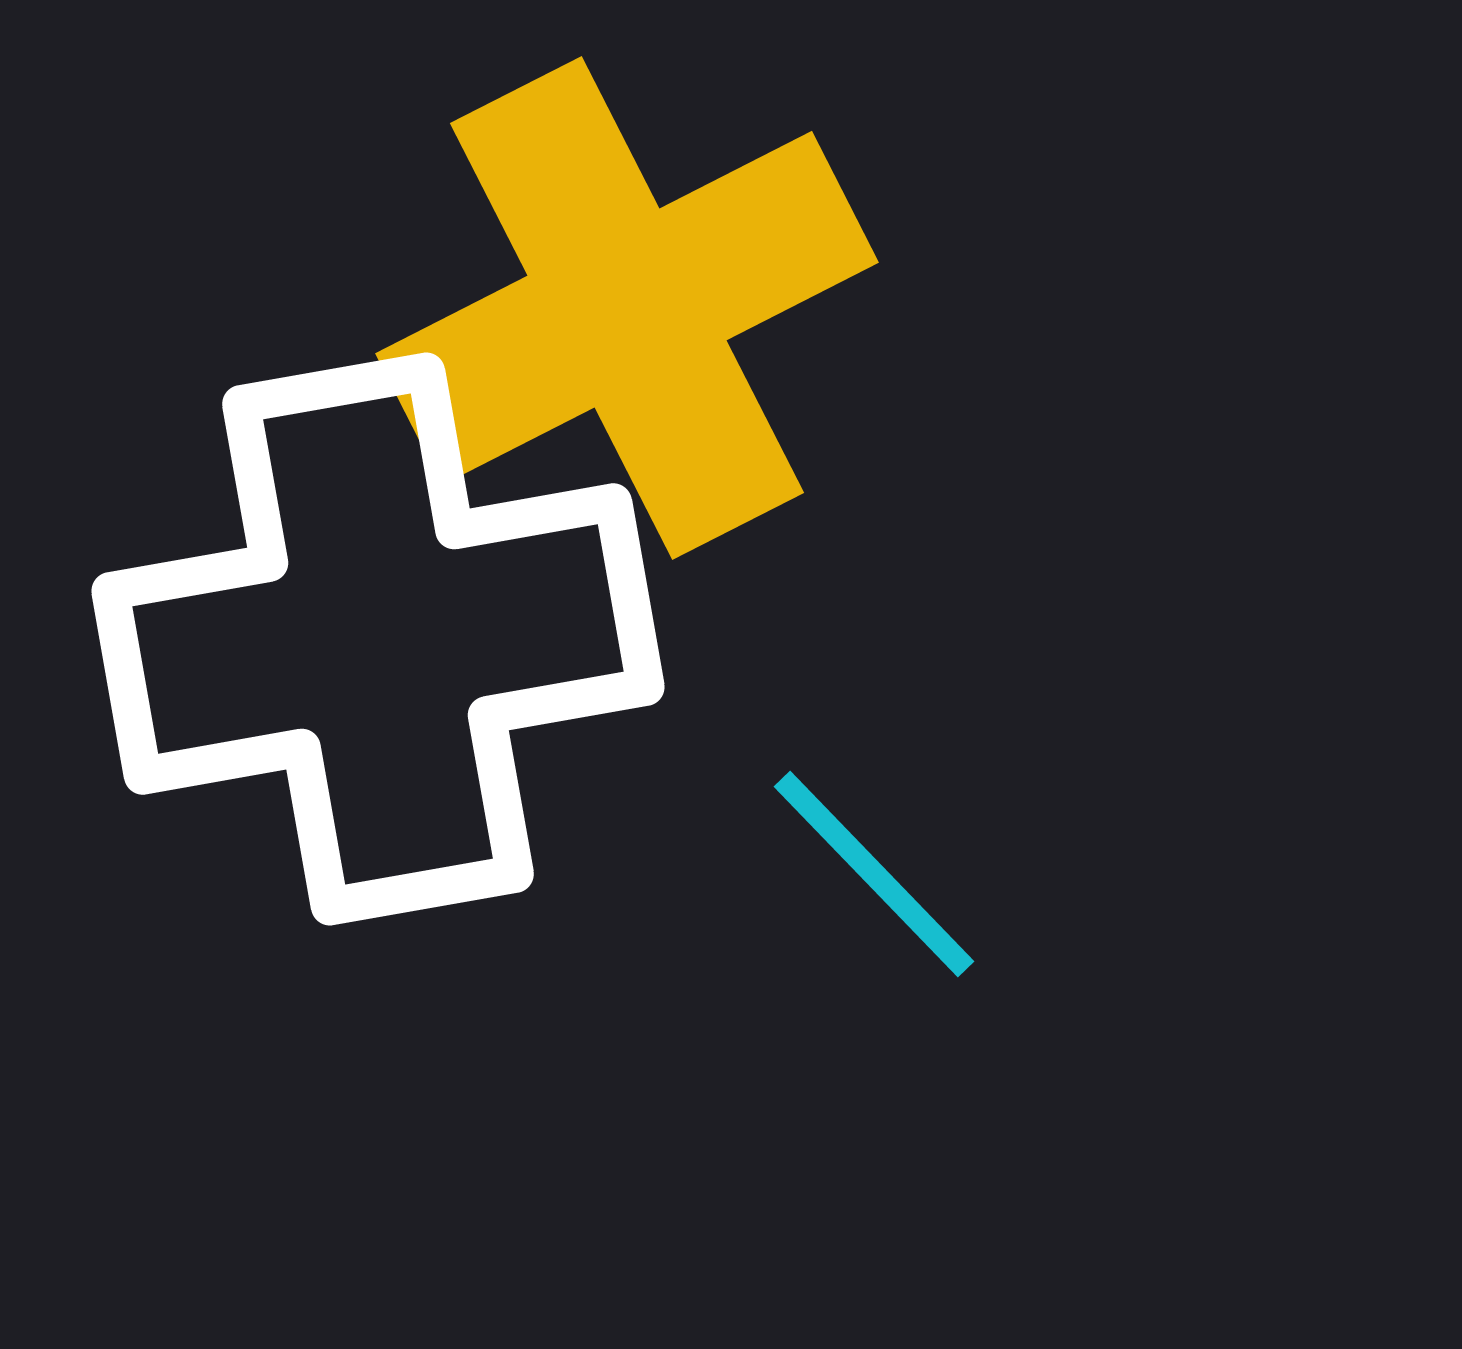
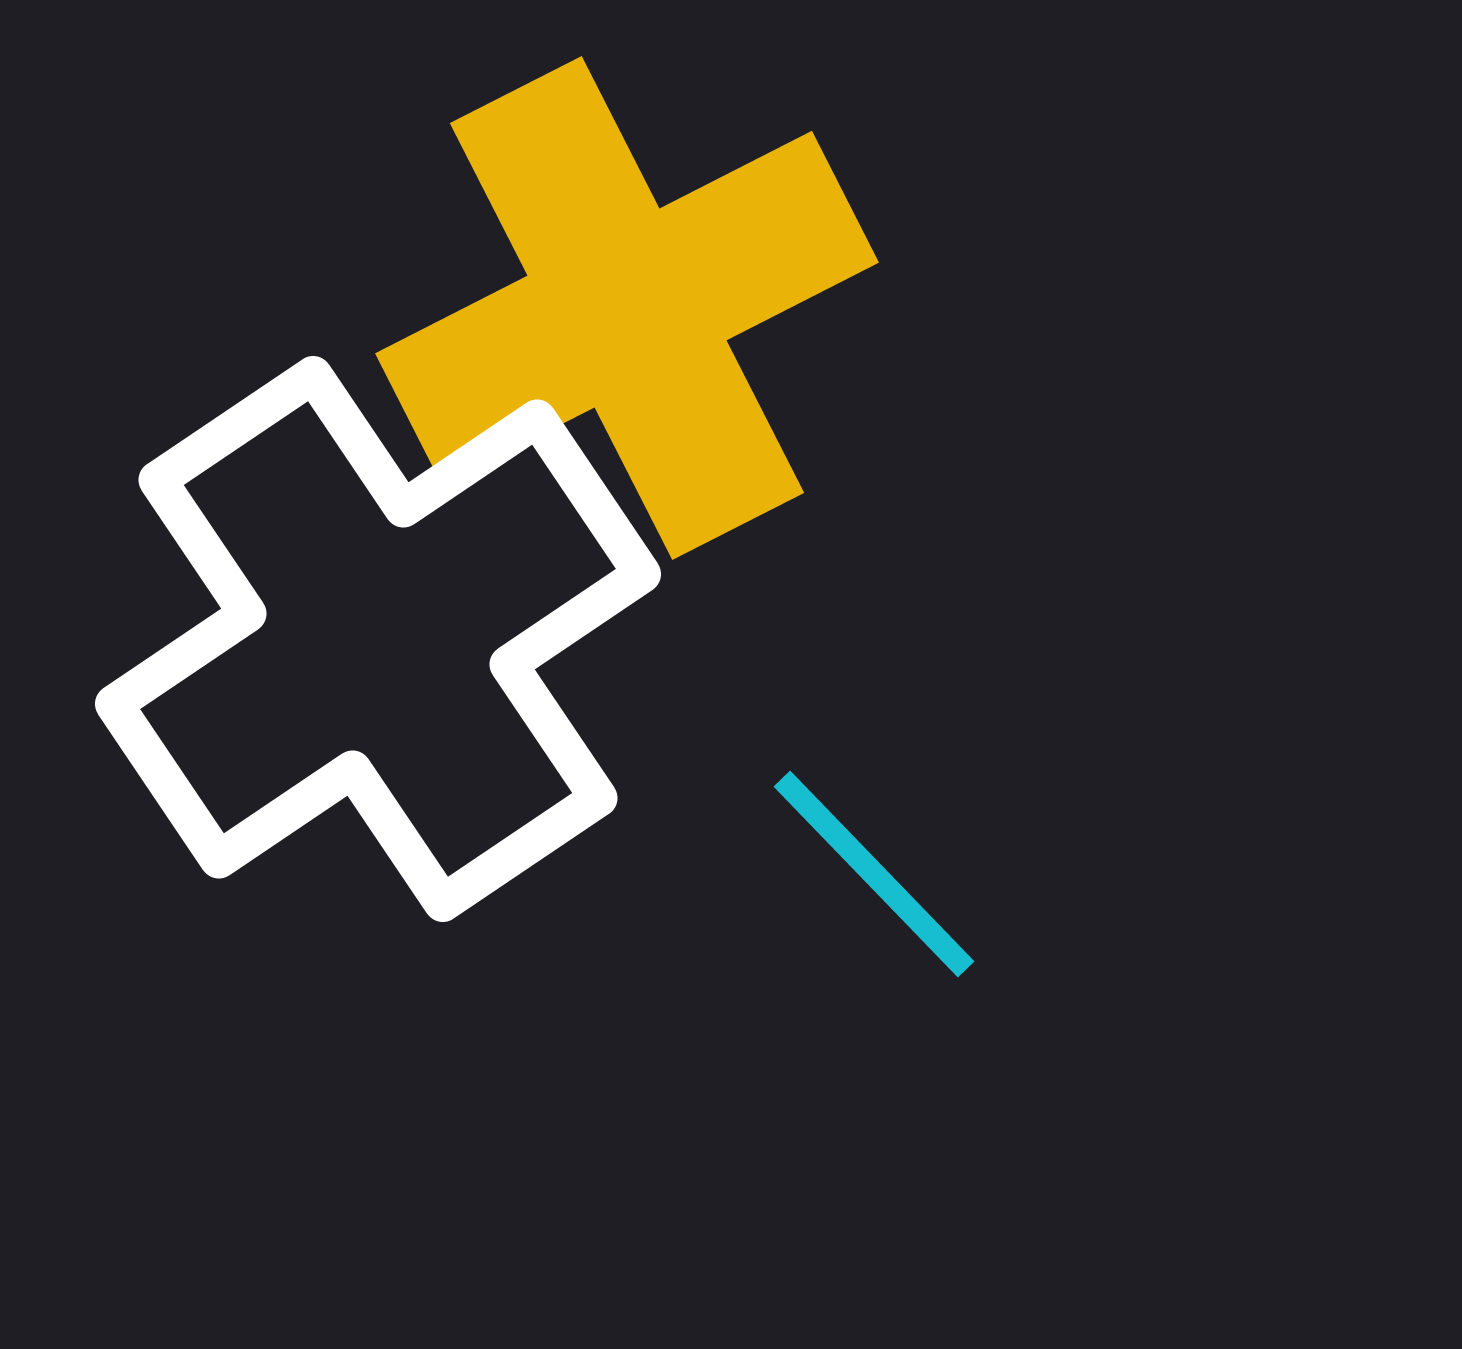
white cross: rotated 24 degrees counterclockwise
